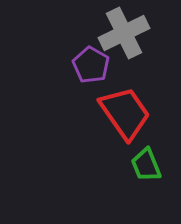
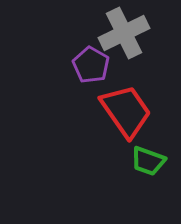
red trapezoid: moved 1 px right, 2 px up
green trapezoid: moved 2 px right, 4 px up; rotated 48 degrees counterclockwise
